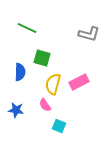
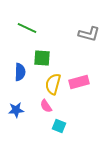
green square: rotated 12 degrees counterclockwise
pink rectangle: rotated 12 degrees clockwise
pink semicircle: moved 1 px right, 1 px down
blue star: rotated 14 degrees counterclockwise
